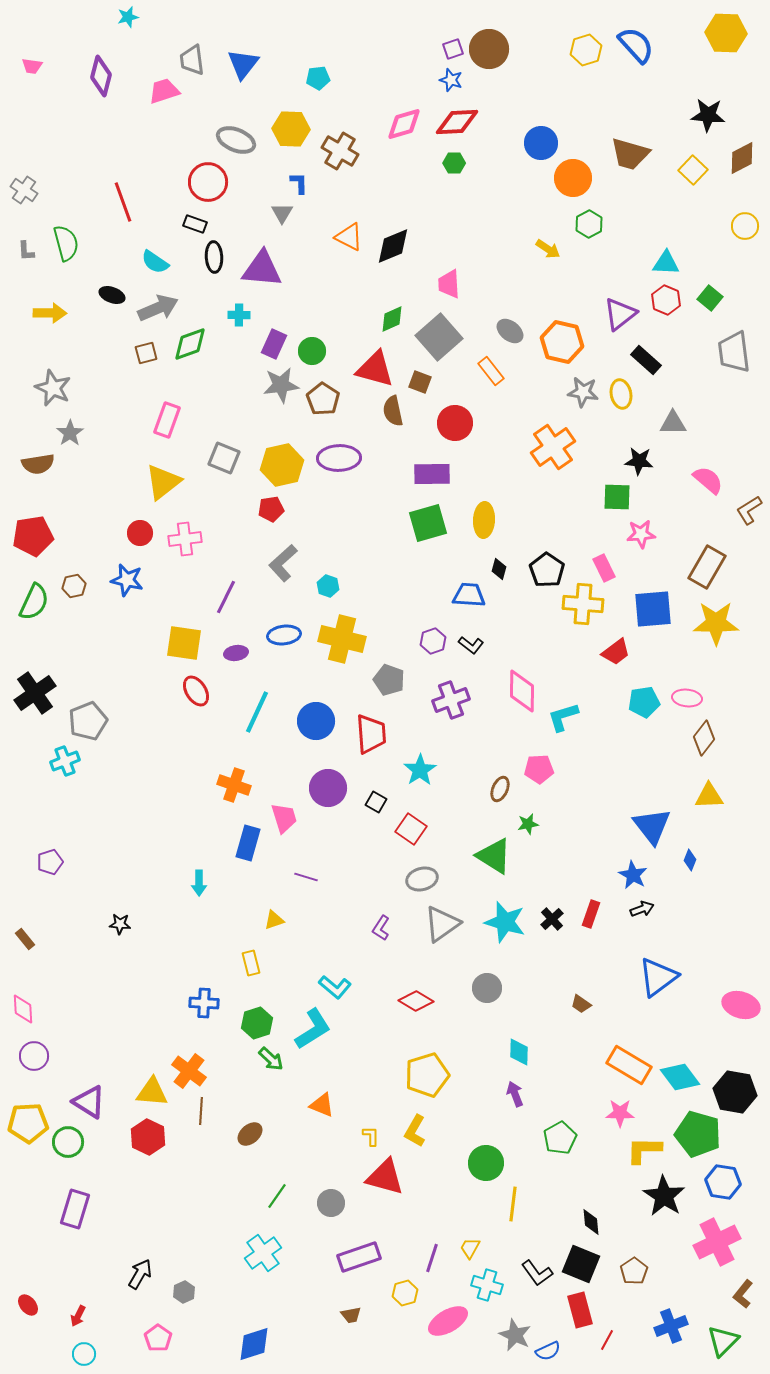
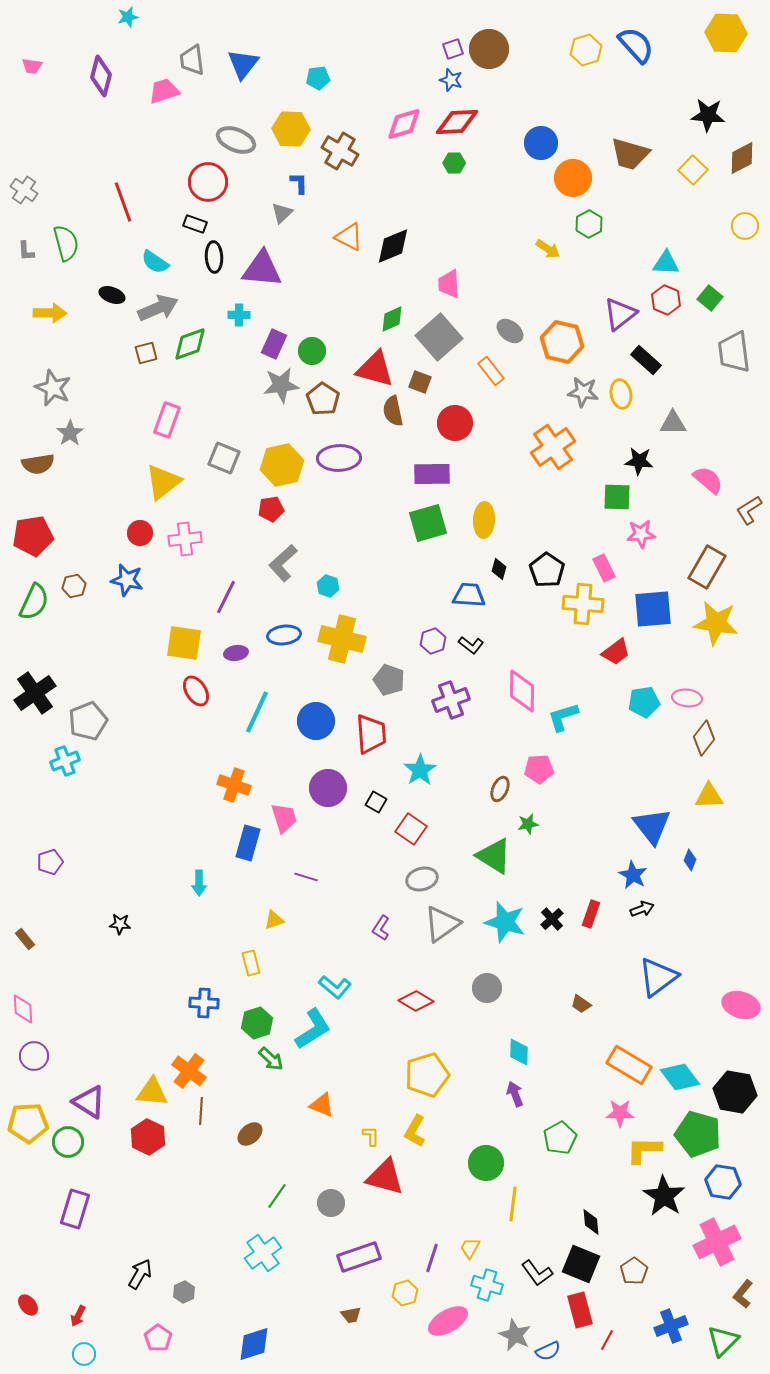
gray triangle at (282, 213): rotated 15 degrees clockwise
yellow star at (716, 623): rotated 9 degrees clockwise
